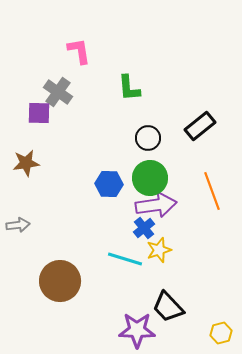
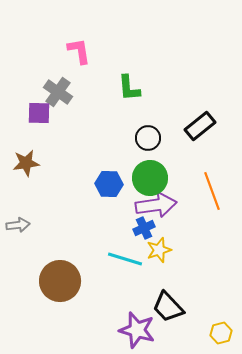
blue cross: rotated 15 degrees clockwise
purple star: rotated 15 degrees clockwise
